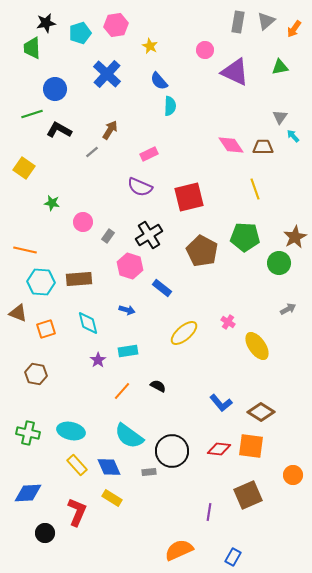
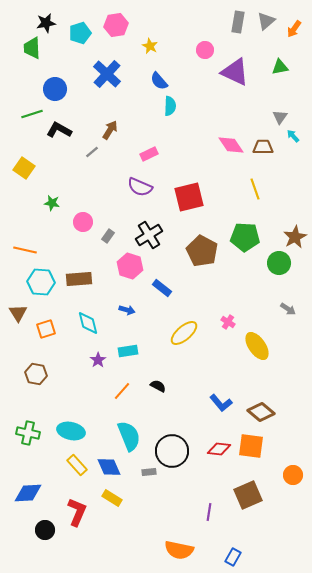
gray arrow at (288, 309): rotated 63 degrees clockwise
brown triangle at (18, 313): rotated 36 degrees clockwise
brown diamond at (261, 412): rotated 8 degrees clockwise
cyan semicircle at (129, 436): rotated 148 degrees counterclockwise
black circle at (45, 533): moved 3 px up
orange semicircle at (179, 550): rotated 144 degrees counterclockwise
